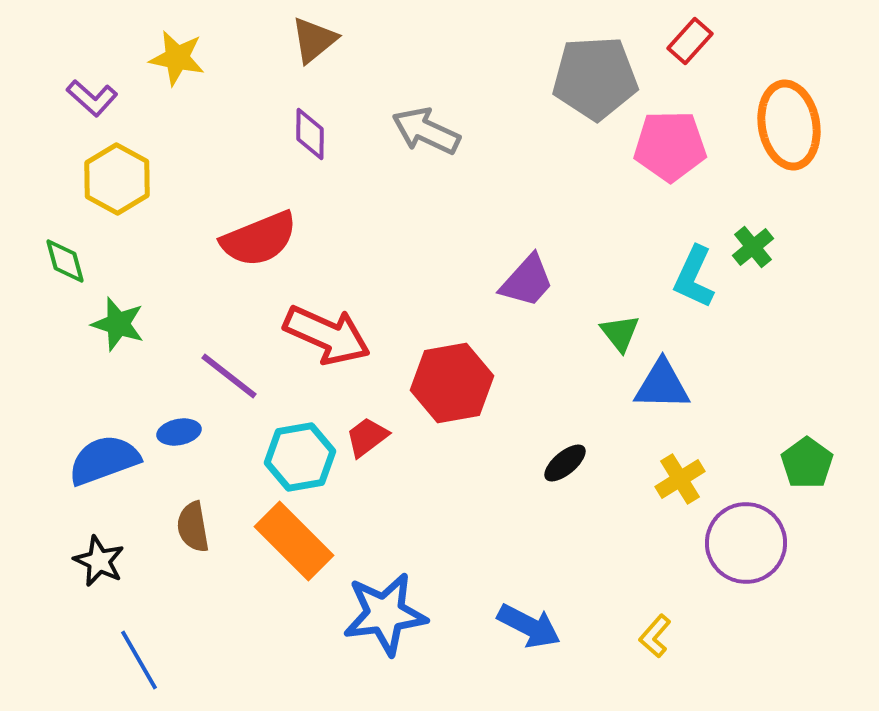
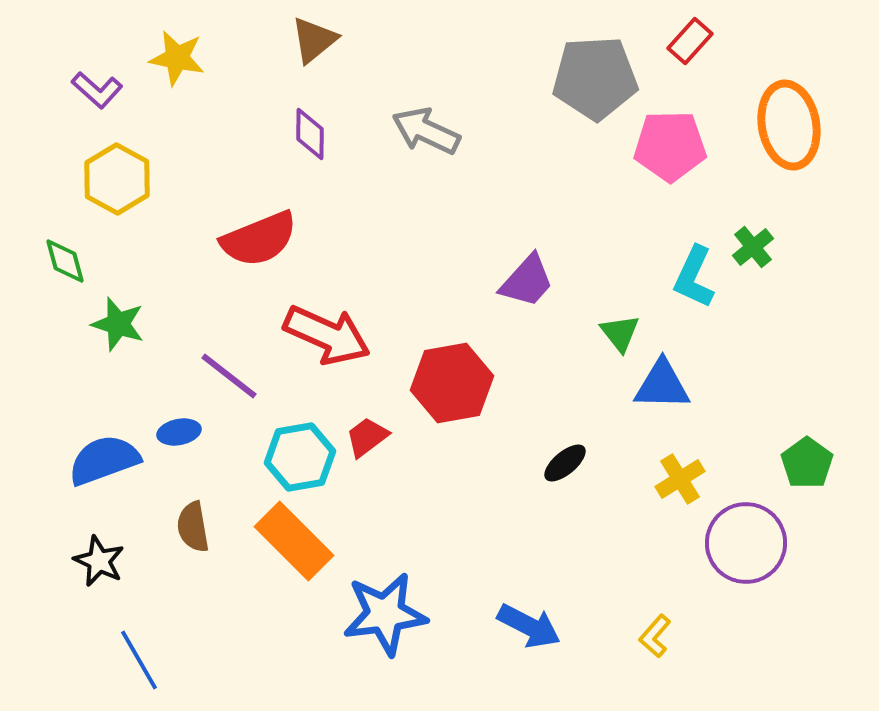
purple L-shape: moved 5 px right, 8 px up
